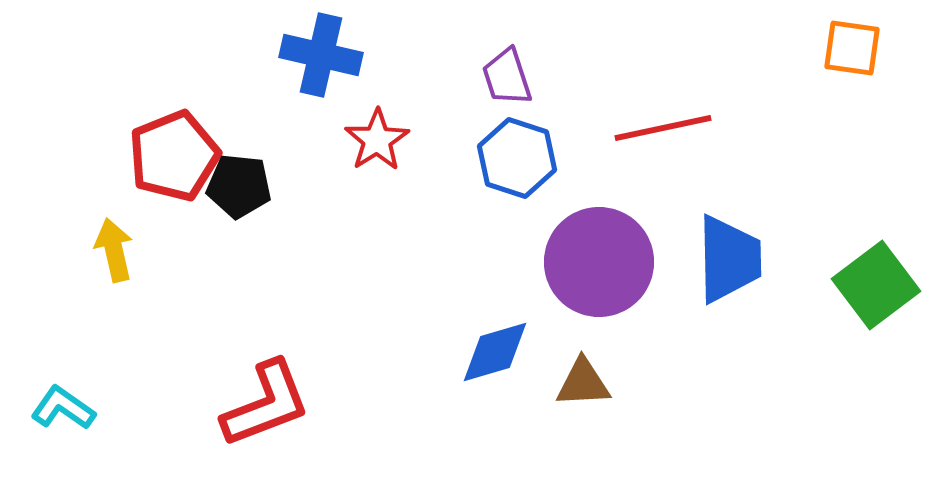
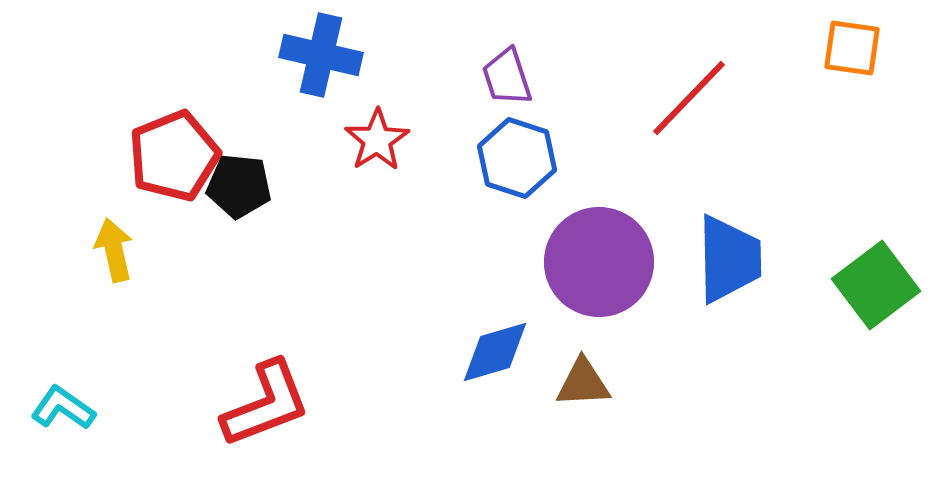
red line: moved 26 px right, 30 px up; rotated 34 degrees counterclockwise
